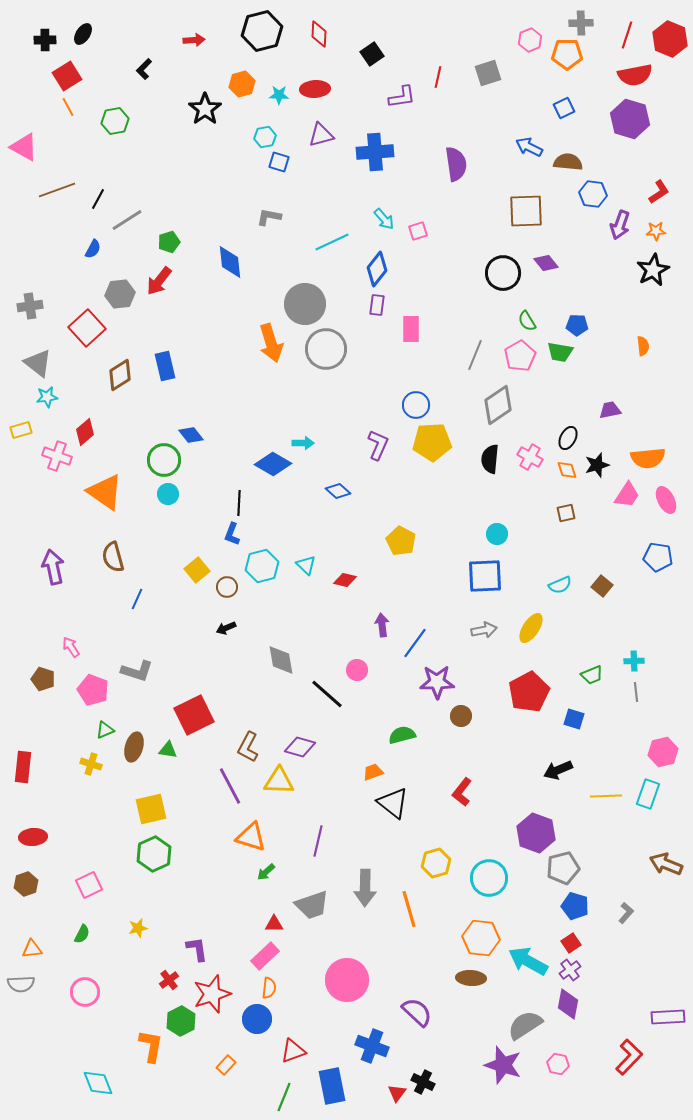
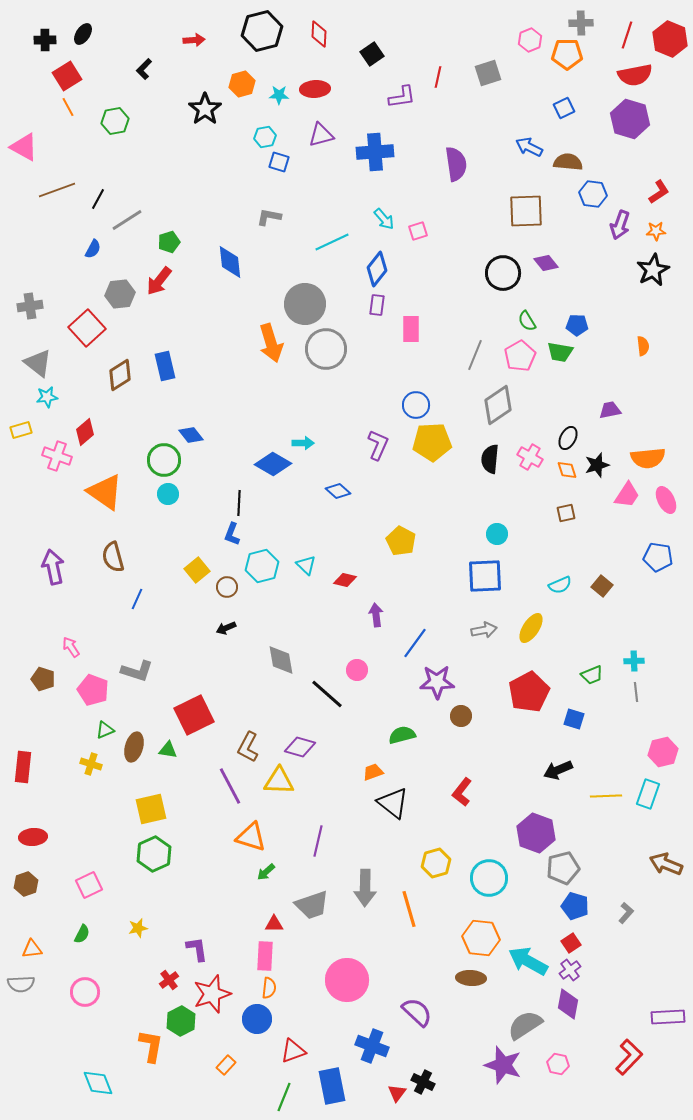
purple arrow at (382, 625): moved 6 px left, 10 px up
pink rectangle at (265, 956): rotated 44 degrees counterclockwise
